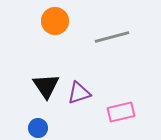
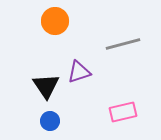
gray line: moved 11 px right, 7 px down
purple triangle: moved 21 px up
pink rectangle: moved 2 px right
blue circle: moved 12 px right, 7 px up
